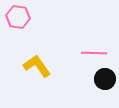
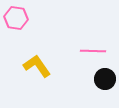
pink hexagon: moved 2 px left, 1 px down
pink line: moved 1 px left, 2 px up
